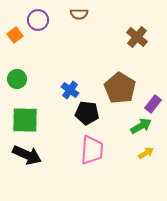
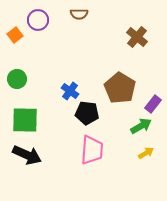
blue cross: moved 1 px down
